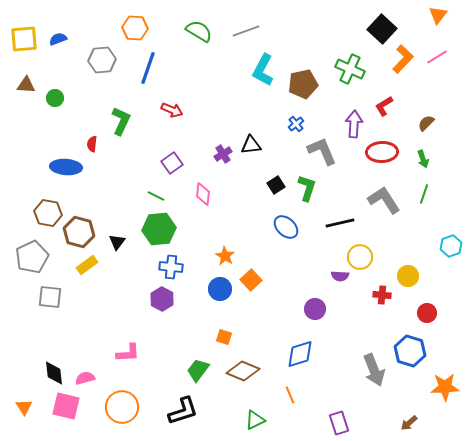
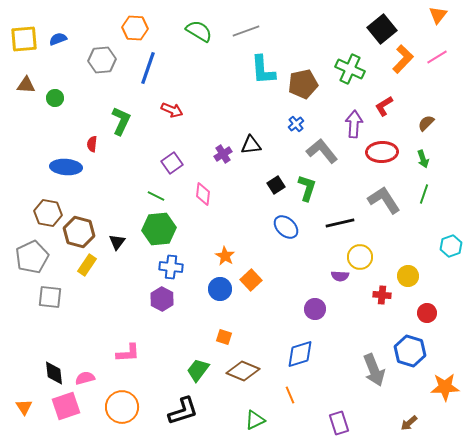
black square at (382, 29): rotated 8 degrees clockwise
cyan L-shape at (263, 70): rotated 32 degrees counterclockwise
gray L-shape at (322, 151): rotated 16 degrees counterclockwise
yellow rectangle at (87, 265): rotated 20 degrees counterclockwise
pink square at (66, 406): rotated 32 degrees counterclockwise
